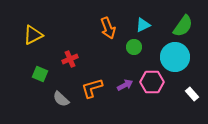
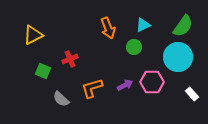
cyan circle: moved 3 px right
green square: moved 3 px right, 3 px up
